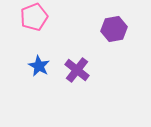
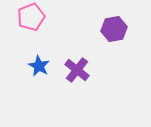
pink pentagon: moved 3 px left
